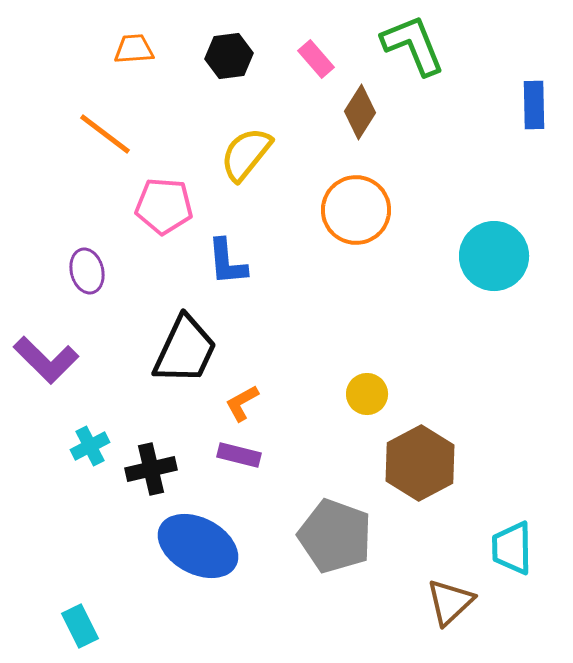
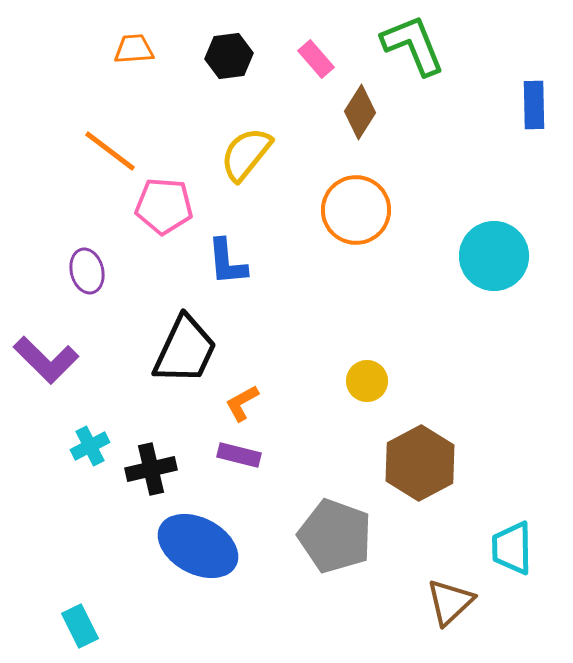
orange line: moved 5 px right, 17 px down
yellow circle: moved 13 px up
